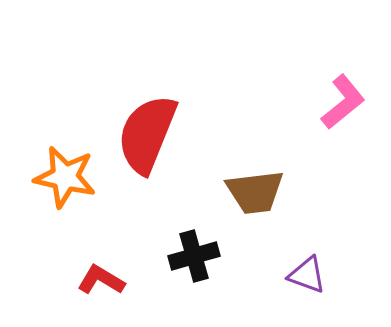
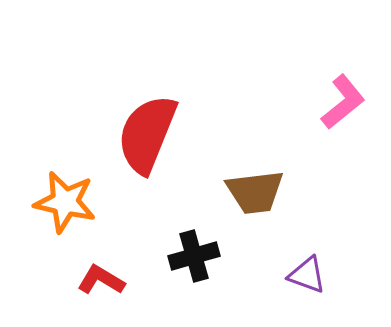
orange star: moved 25 px down
